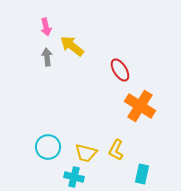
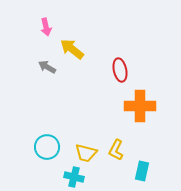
yellow arrow: moved 3 px down
gray arrow: moved 10 px down; rotated 54 degrees counterclockwise
red ellipse: rotated 20 degrees clockwise
orange cross: rotated 32 degrees counterclockwise
cyan circle: moved 1 px left
cyan rectangle: moved 3 px up
